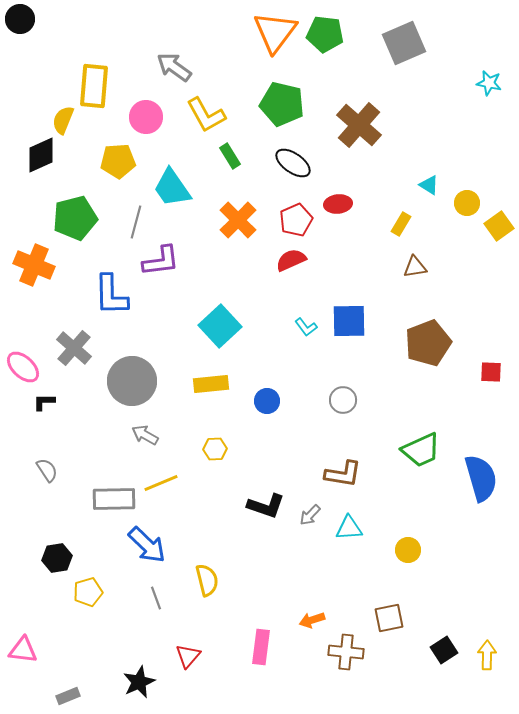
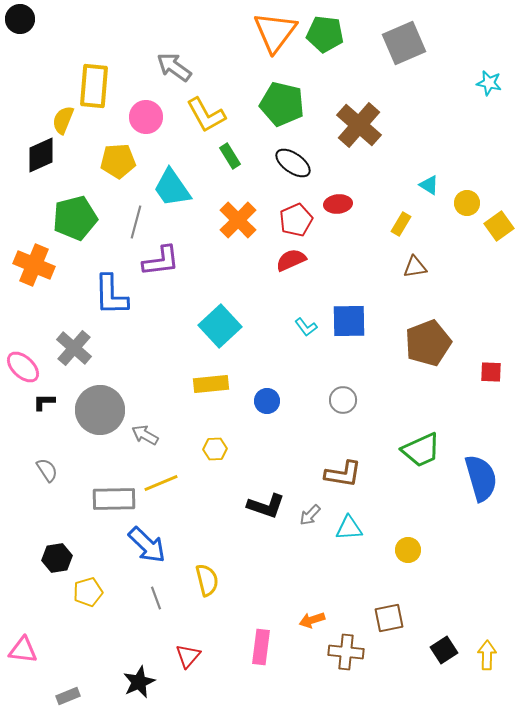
gray circle at (132, 381): moved 32 px left, 29 px down
